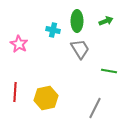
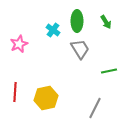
green arrow: moved 1 px down; rotated 80 degrees clockwise
cyan cross: rotated 24 degrees clockwise
pink star: rotated 18 degrees clockwise
green line: rotated 21 degrees counterclockwise
